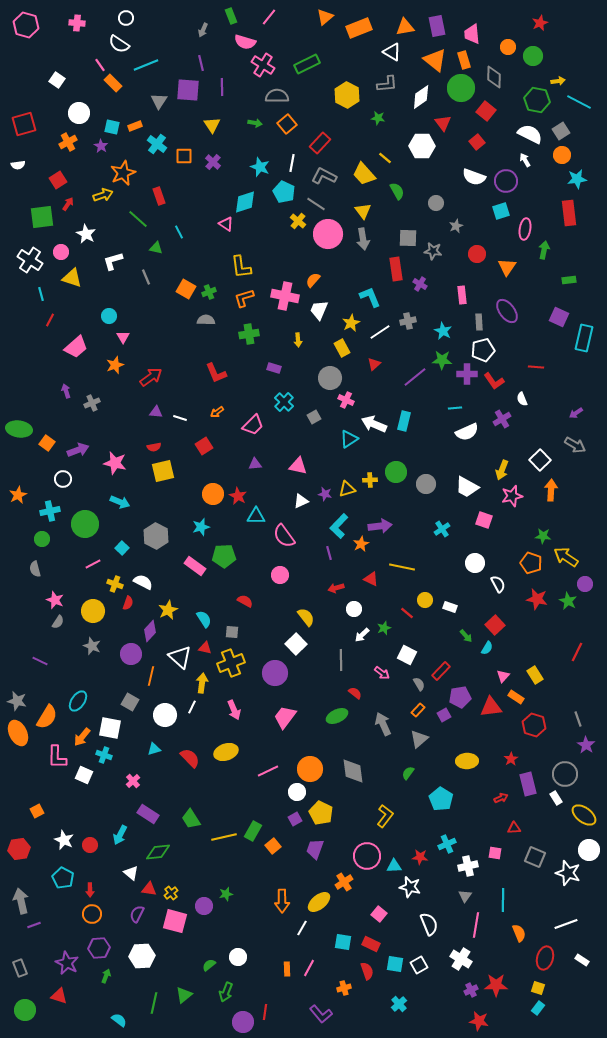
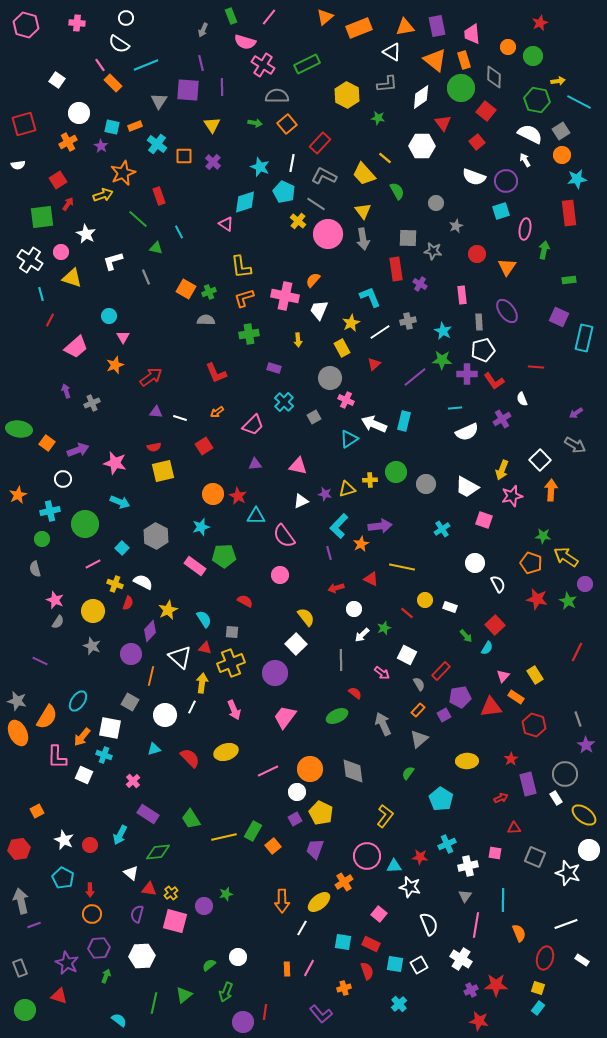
purple semicircle at (137, 914): rotated 12 degrees counterclockwise
